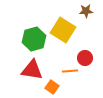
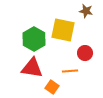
brown star: rotated 16 degrees clockwise
yellow square: rotated 20 degrees counterclockwise
green hexagon: rotated 15 degrees counterclockwise
red circle: moved 5 px up
red triangle: moved 2 px up
